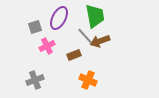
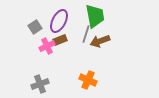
purple ellipse: moved 3 px down
gray square: rotated 16 degrees counterclockwise
gray line: moved 1 px right, 2 px up; rotated 60 degrees clockwise
brown rectangle: moved 14 px left, 15 px up
gray cross: moved 5 px right, 4 px down
